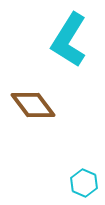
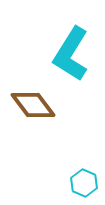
cyan L-shape: moved 2 px right, 14 px down
